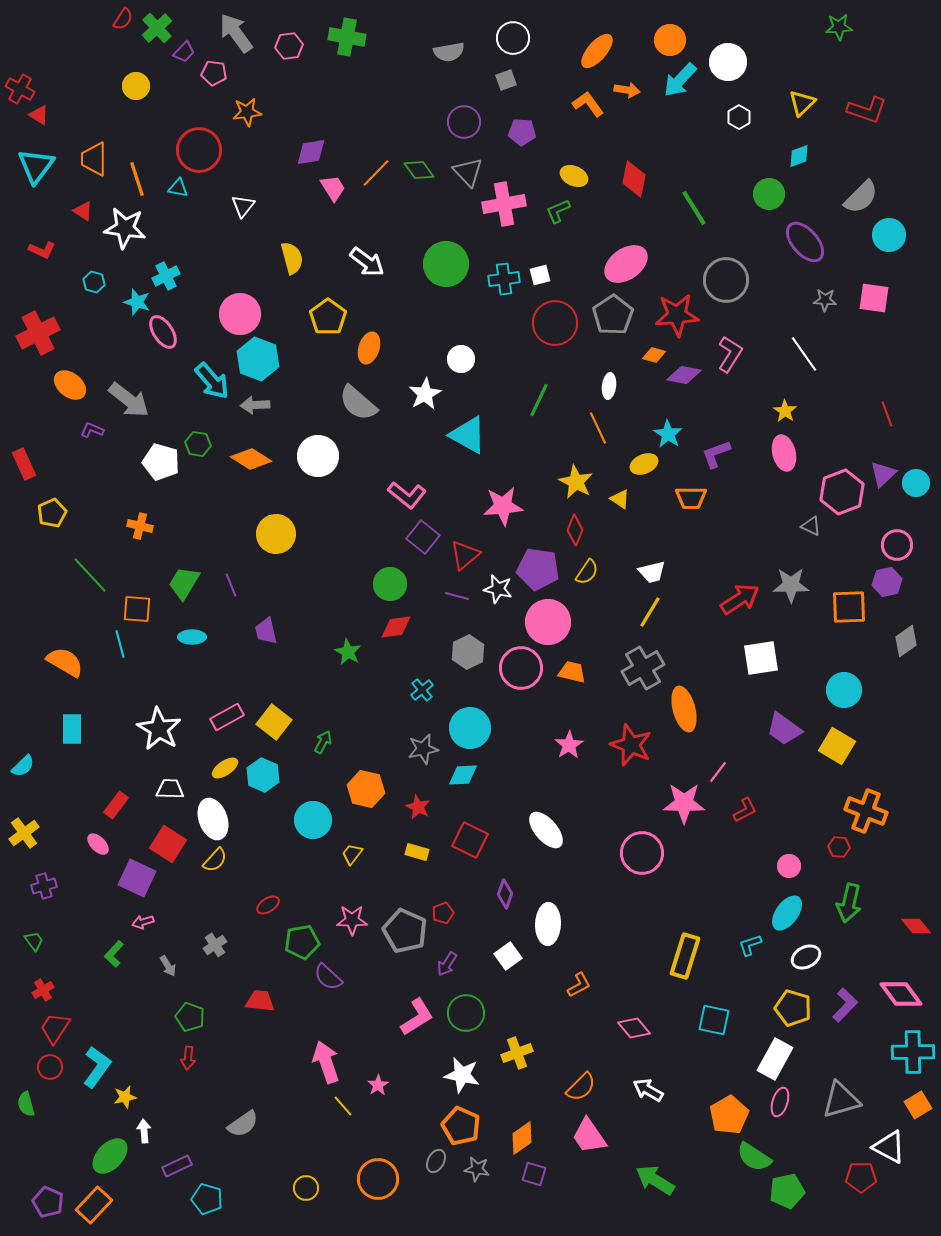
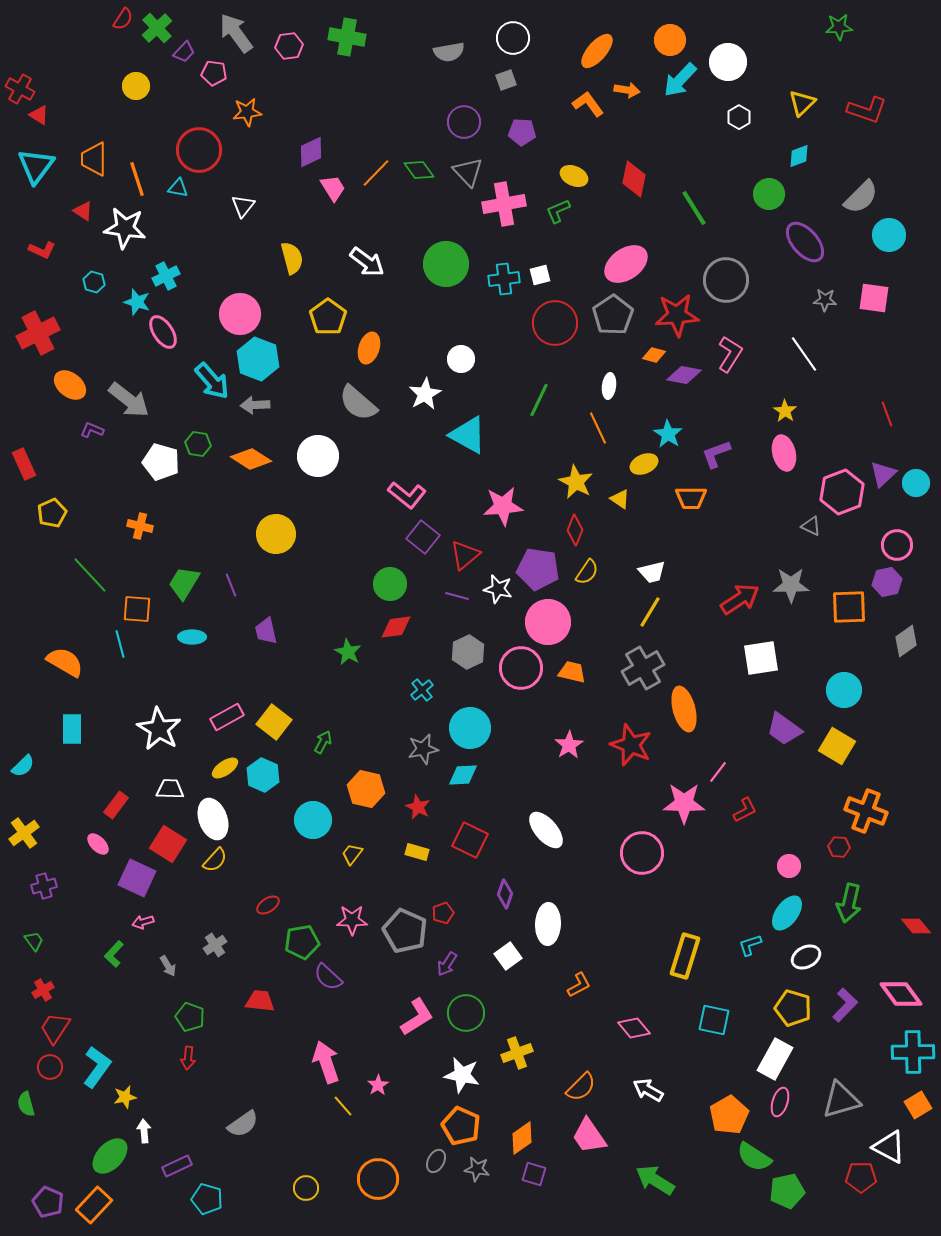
purple diamond at (311, 152): rotated 16 degrees counterclockwise
